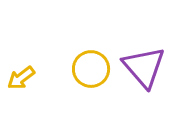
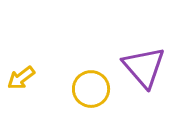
yellow circle: moved 20 px down
